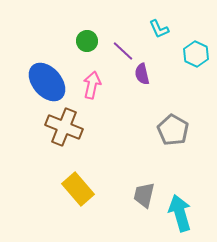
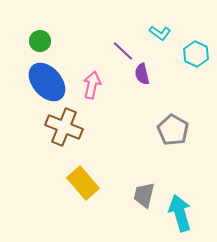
cyan L-shape: moved 1 px right, 4 px down; rotated 30 degrees counterclockwise
green circle: moved 47 px left
yellow rectangle: moved 5 px right, 6 px up
